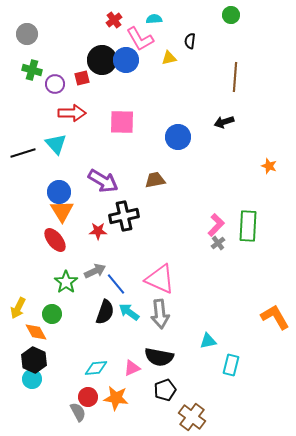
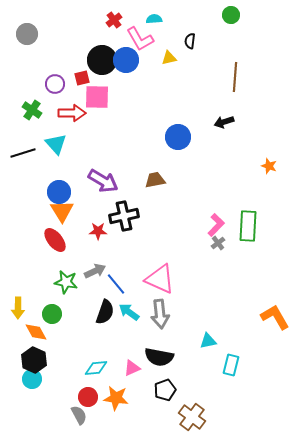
green cross at (32, 70): moved 40 px down; rotated 18 degrees clockwise
pink square at (122, 122): moved 25 px left, 25 px up
green star at (66, 282): rotated 25 degrees counterclockwise
yellow arrow at (18, 308): rotated 25 degrees counterclockwise
gray semicircle at (78, 412): moved 1 px right, 3 px down
